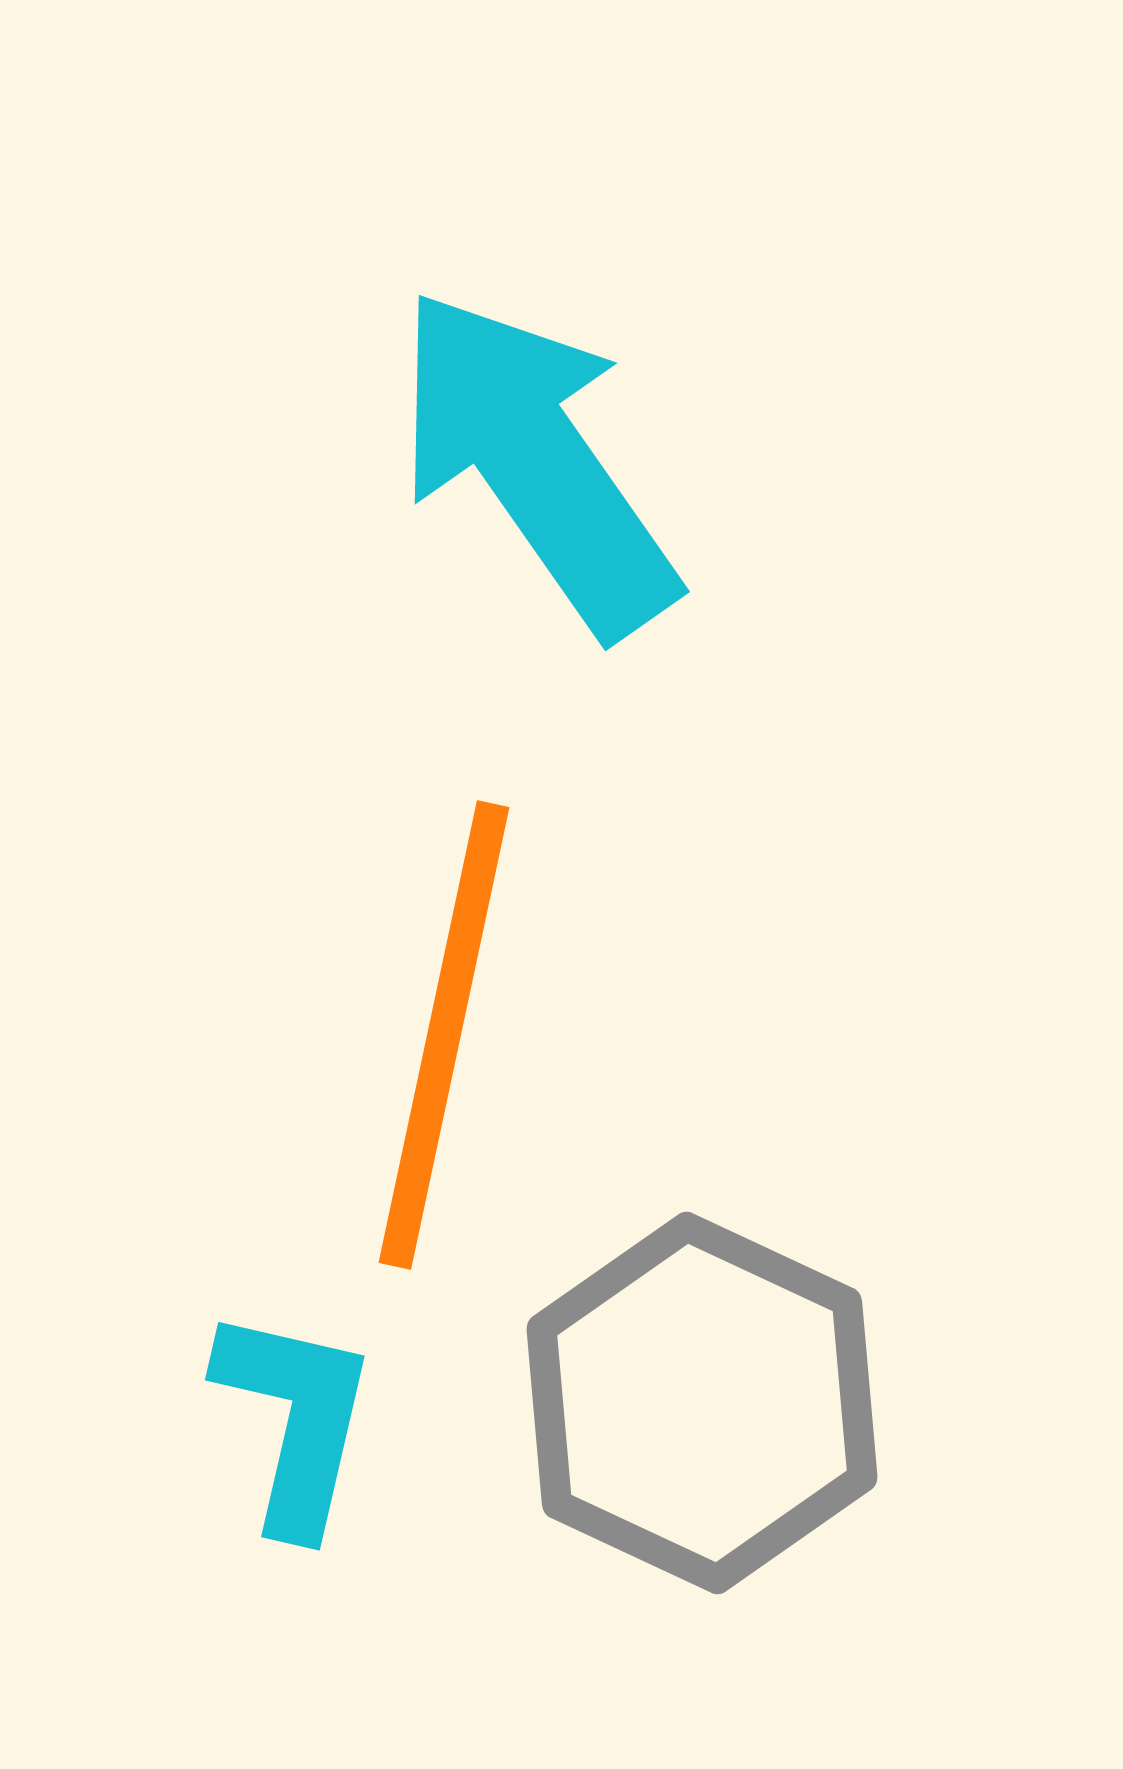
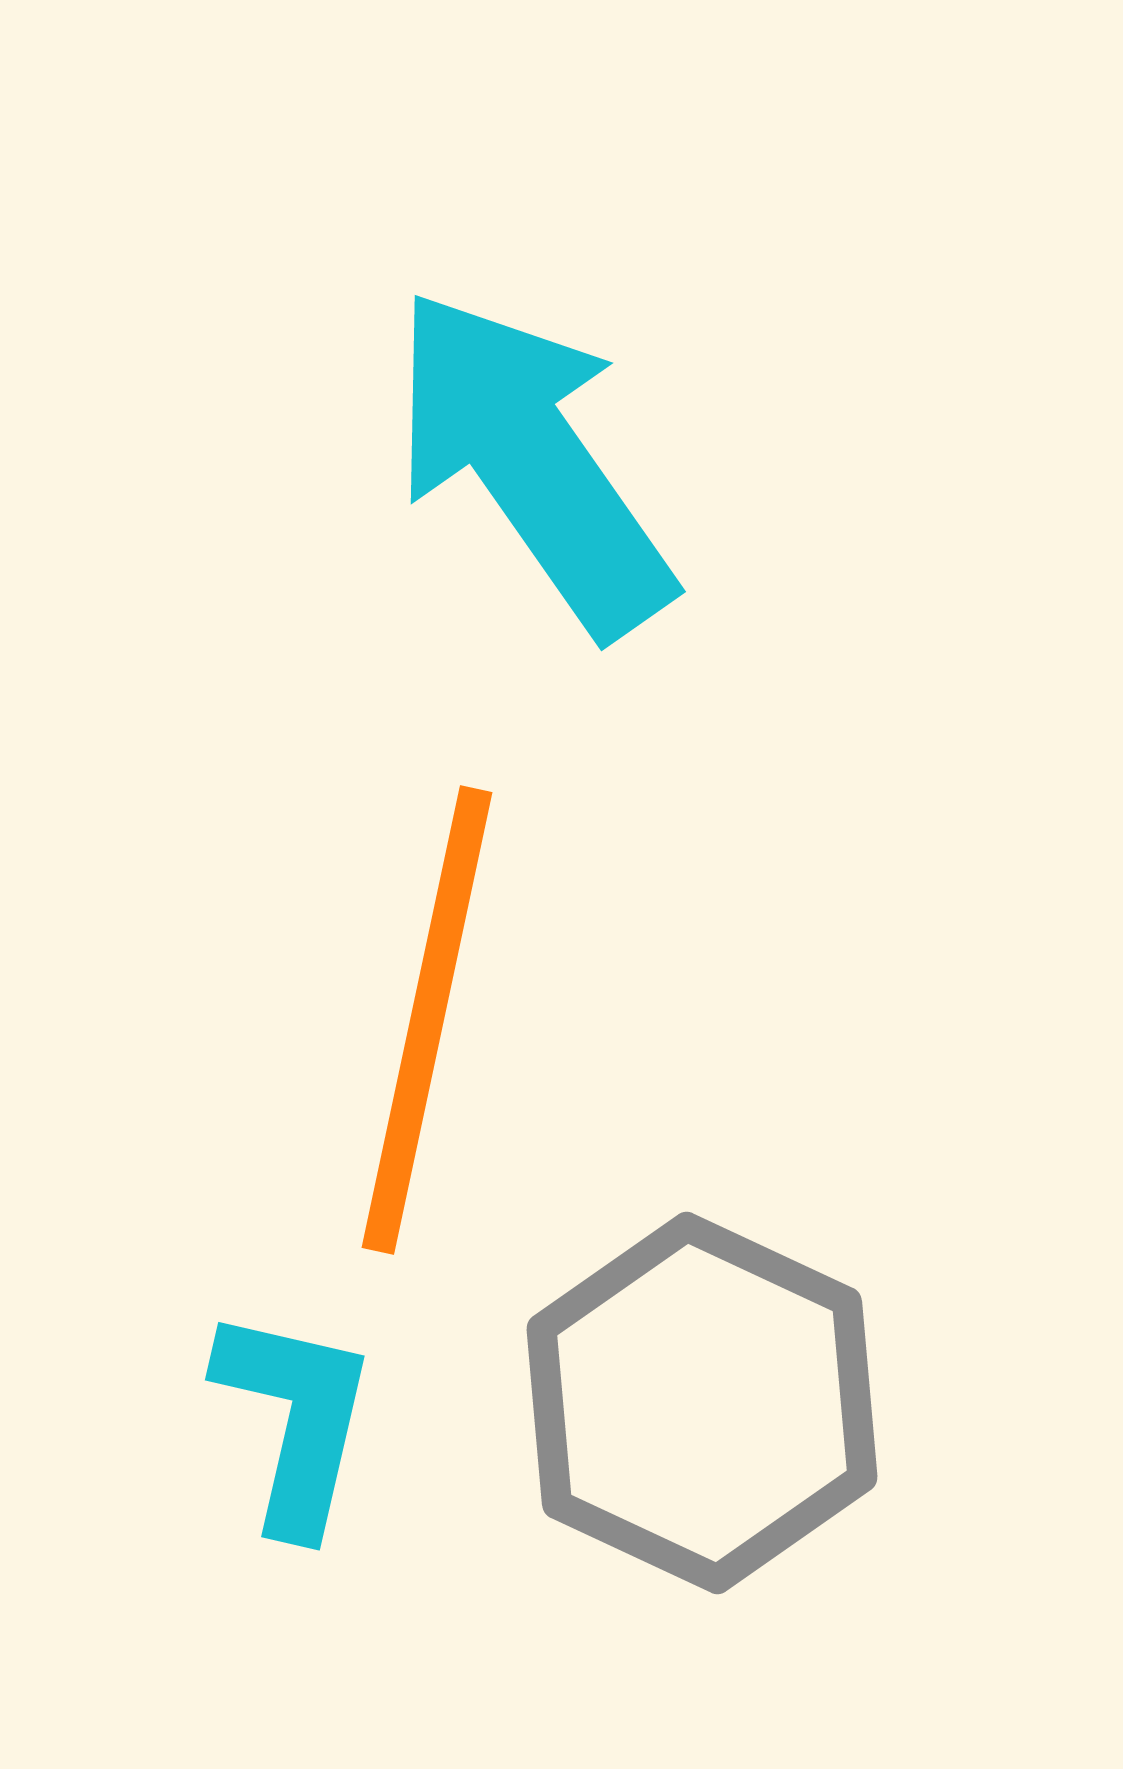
cyan arrow: moved 4 px left
orange line: moved 17 px left, 15 px up
